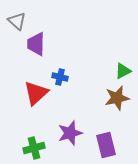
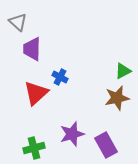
gray triangle: moved 1 px right, 1 px down
purple trapezoid: moved 4 px left, 5 px down
blue cross: rotated 14 degrees clockwise
purple star: moved 2 px right, 1 px down
purple rectangle: rotated 15 degrees counterclockwise
